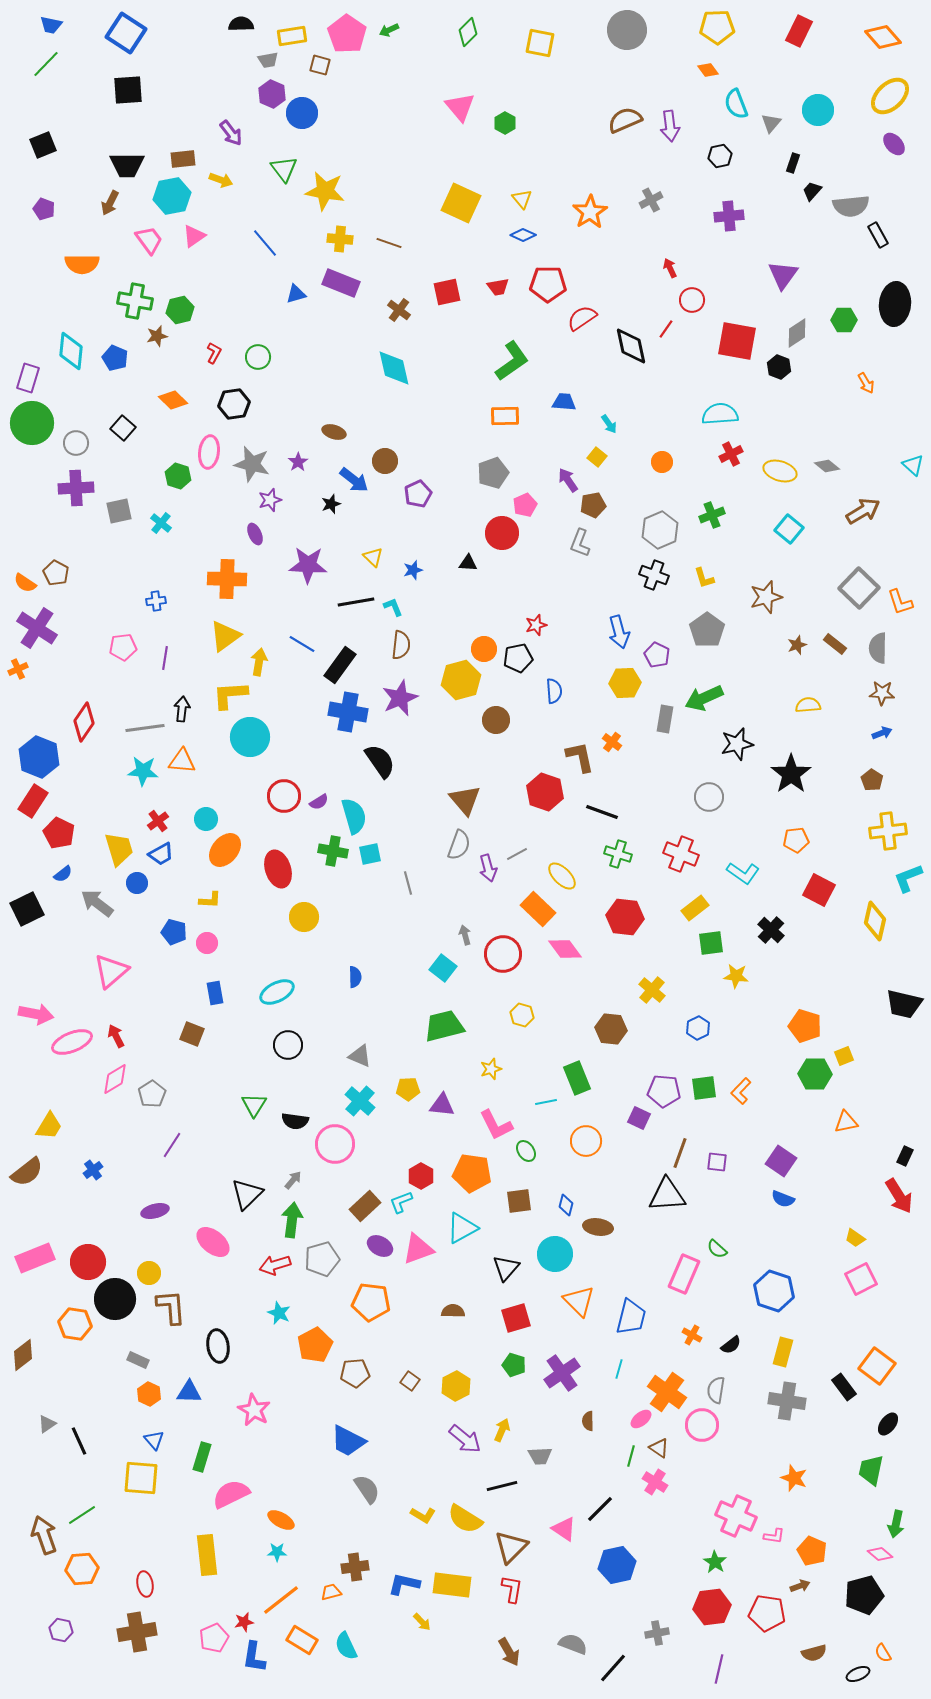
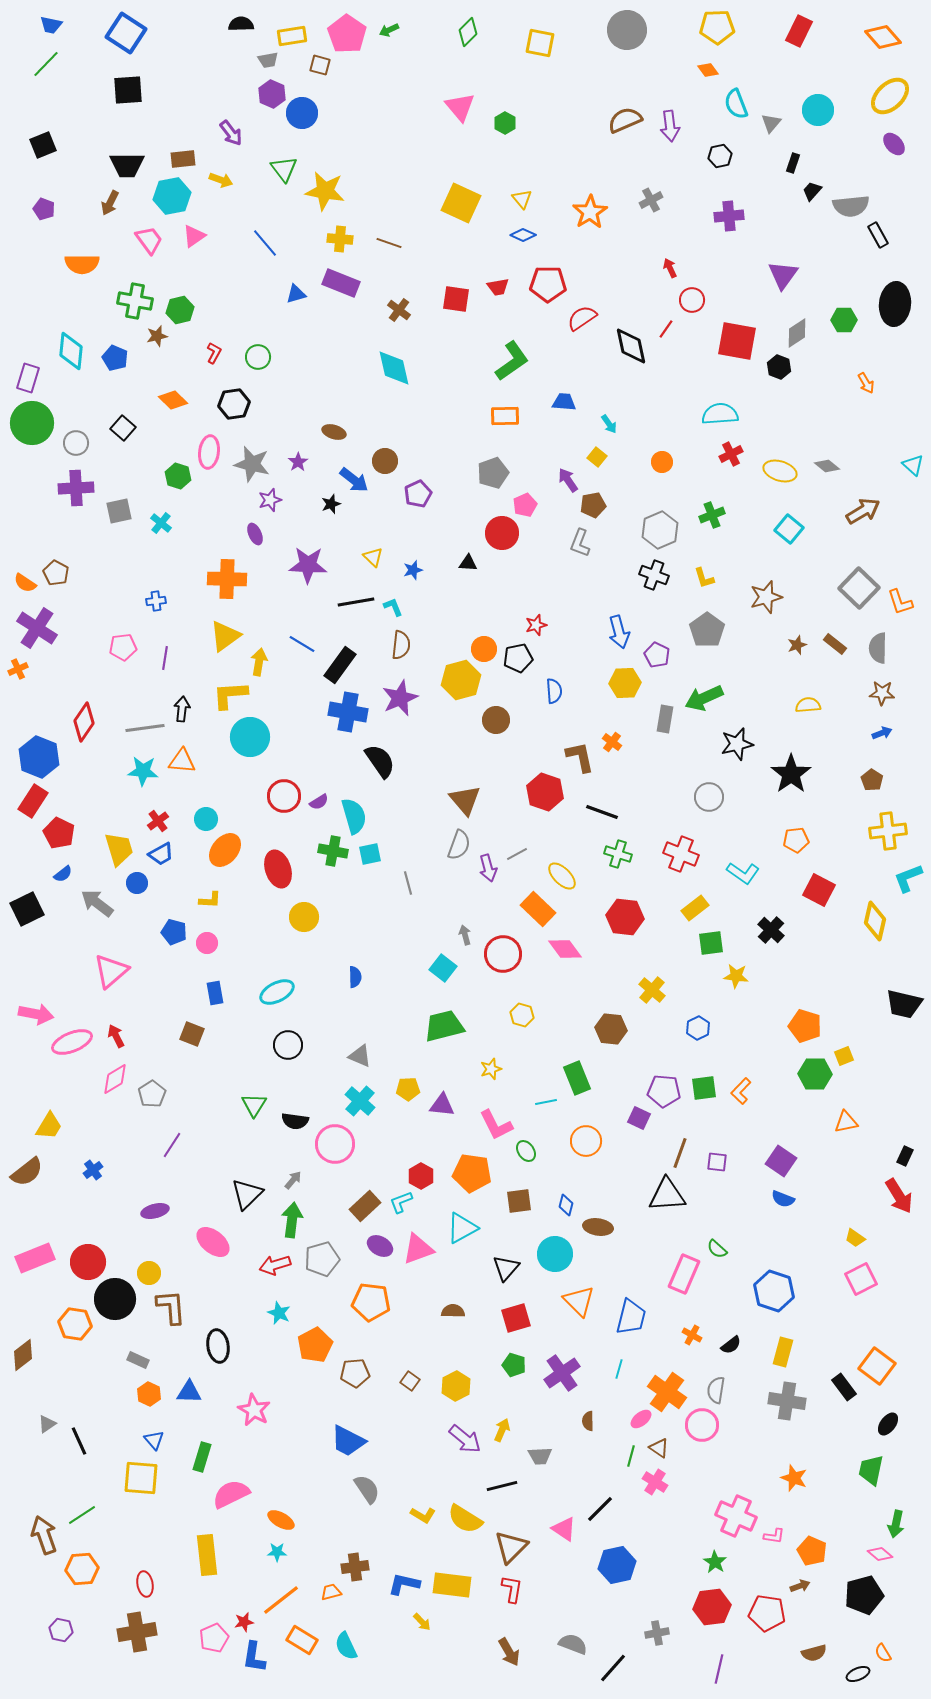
red square at (447, 292): moved 9 px right, 7 px down; rotated 20 degrees clockwise
